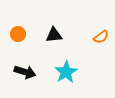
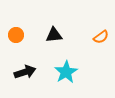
orange circle: moved 2 px left, 1 px down
black arrow: rotated 35 degrees counterclockwise
